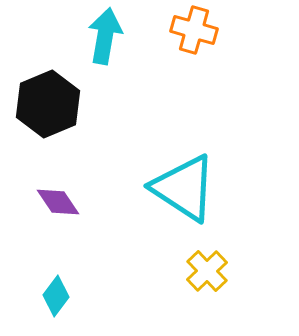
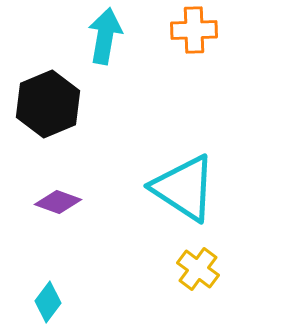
orange cross: rotated 18 degrees counterclockwise
purple diamond: rotated 36 degrees counterclockwise
yellow cross: moved 9 px left, 2 px up; rotated 9 degrees counterclockwise
cyan diamond: moved 8 px left, 6 px down
